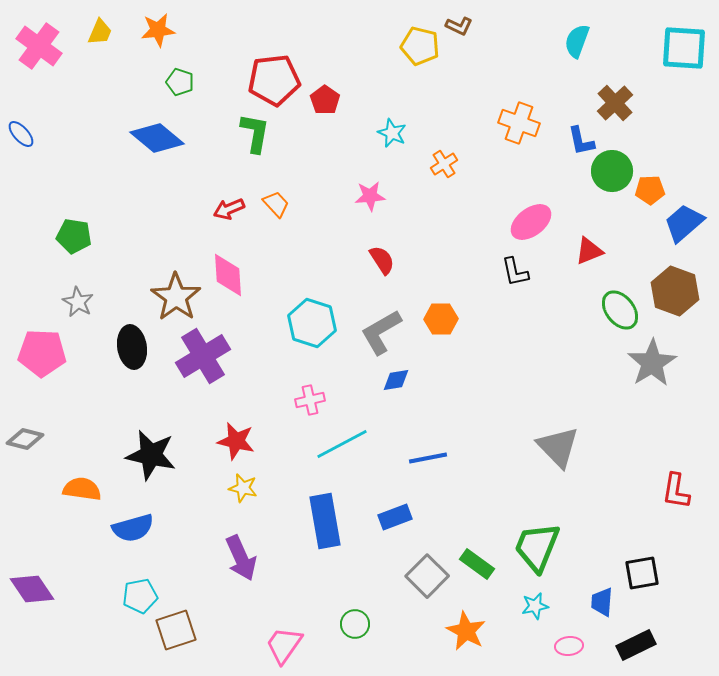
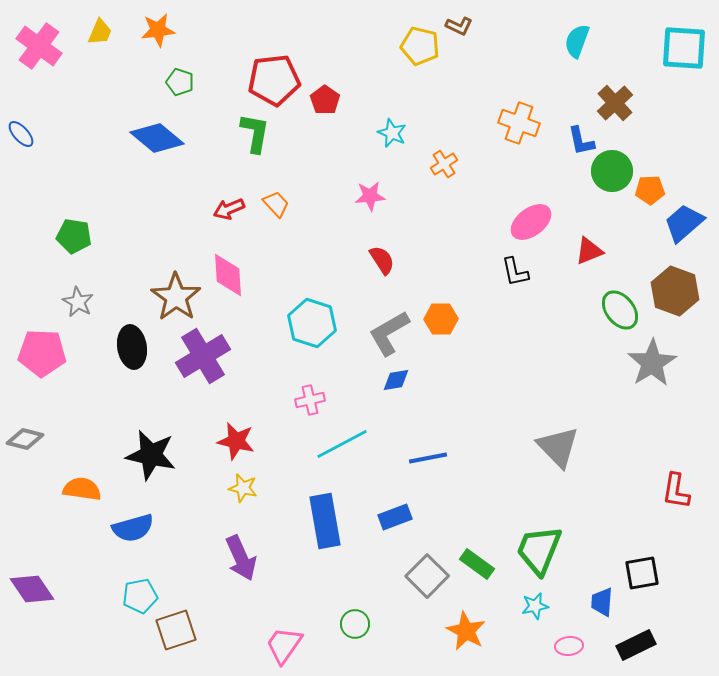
gray L-shape at (381, 332): moved 8 px right, 1 px down
green trapezoid at (537, 547): moved 2 px right, 3 px down
